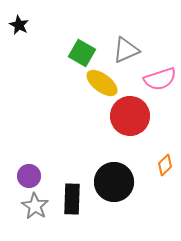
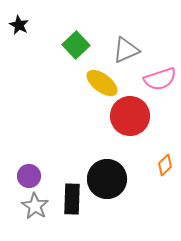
green square: moved 6 px left, 8 px up; rotated 16 degrees clockwise
black circle: moved 7 px left, 3 px up
